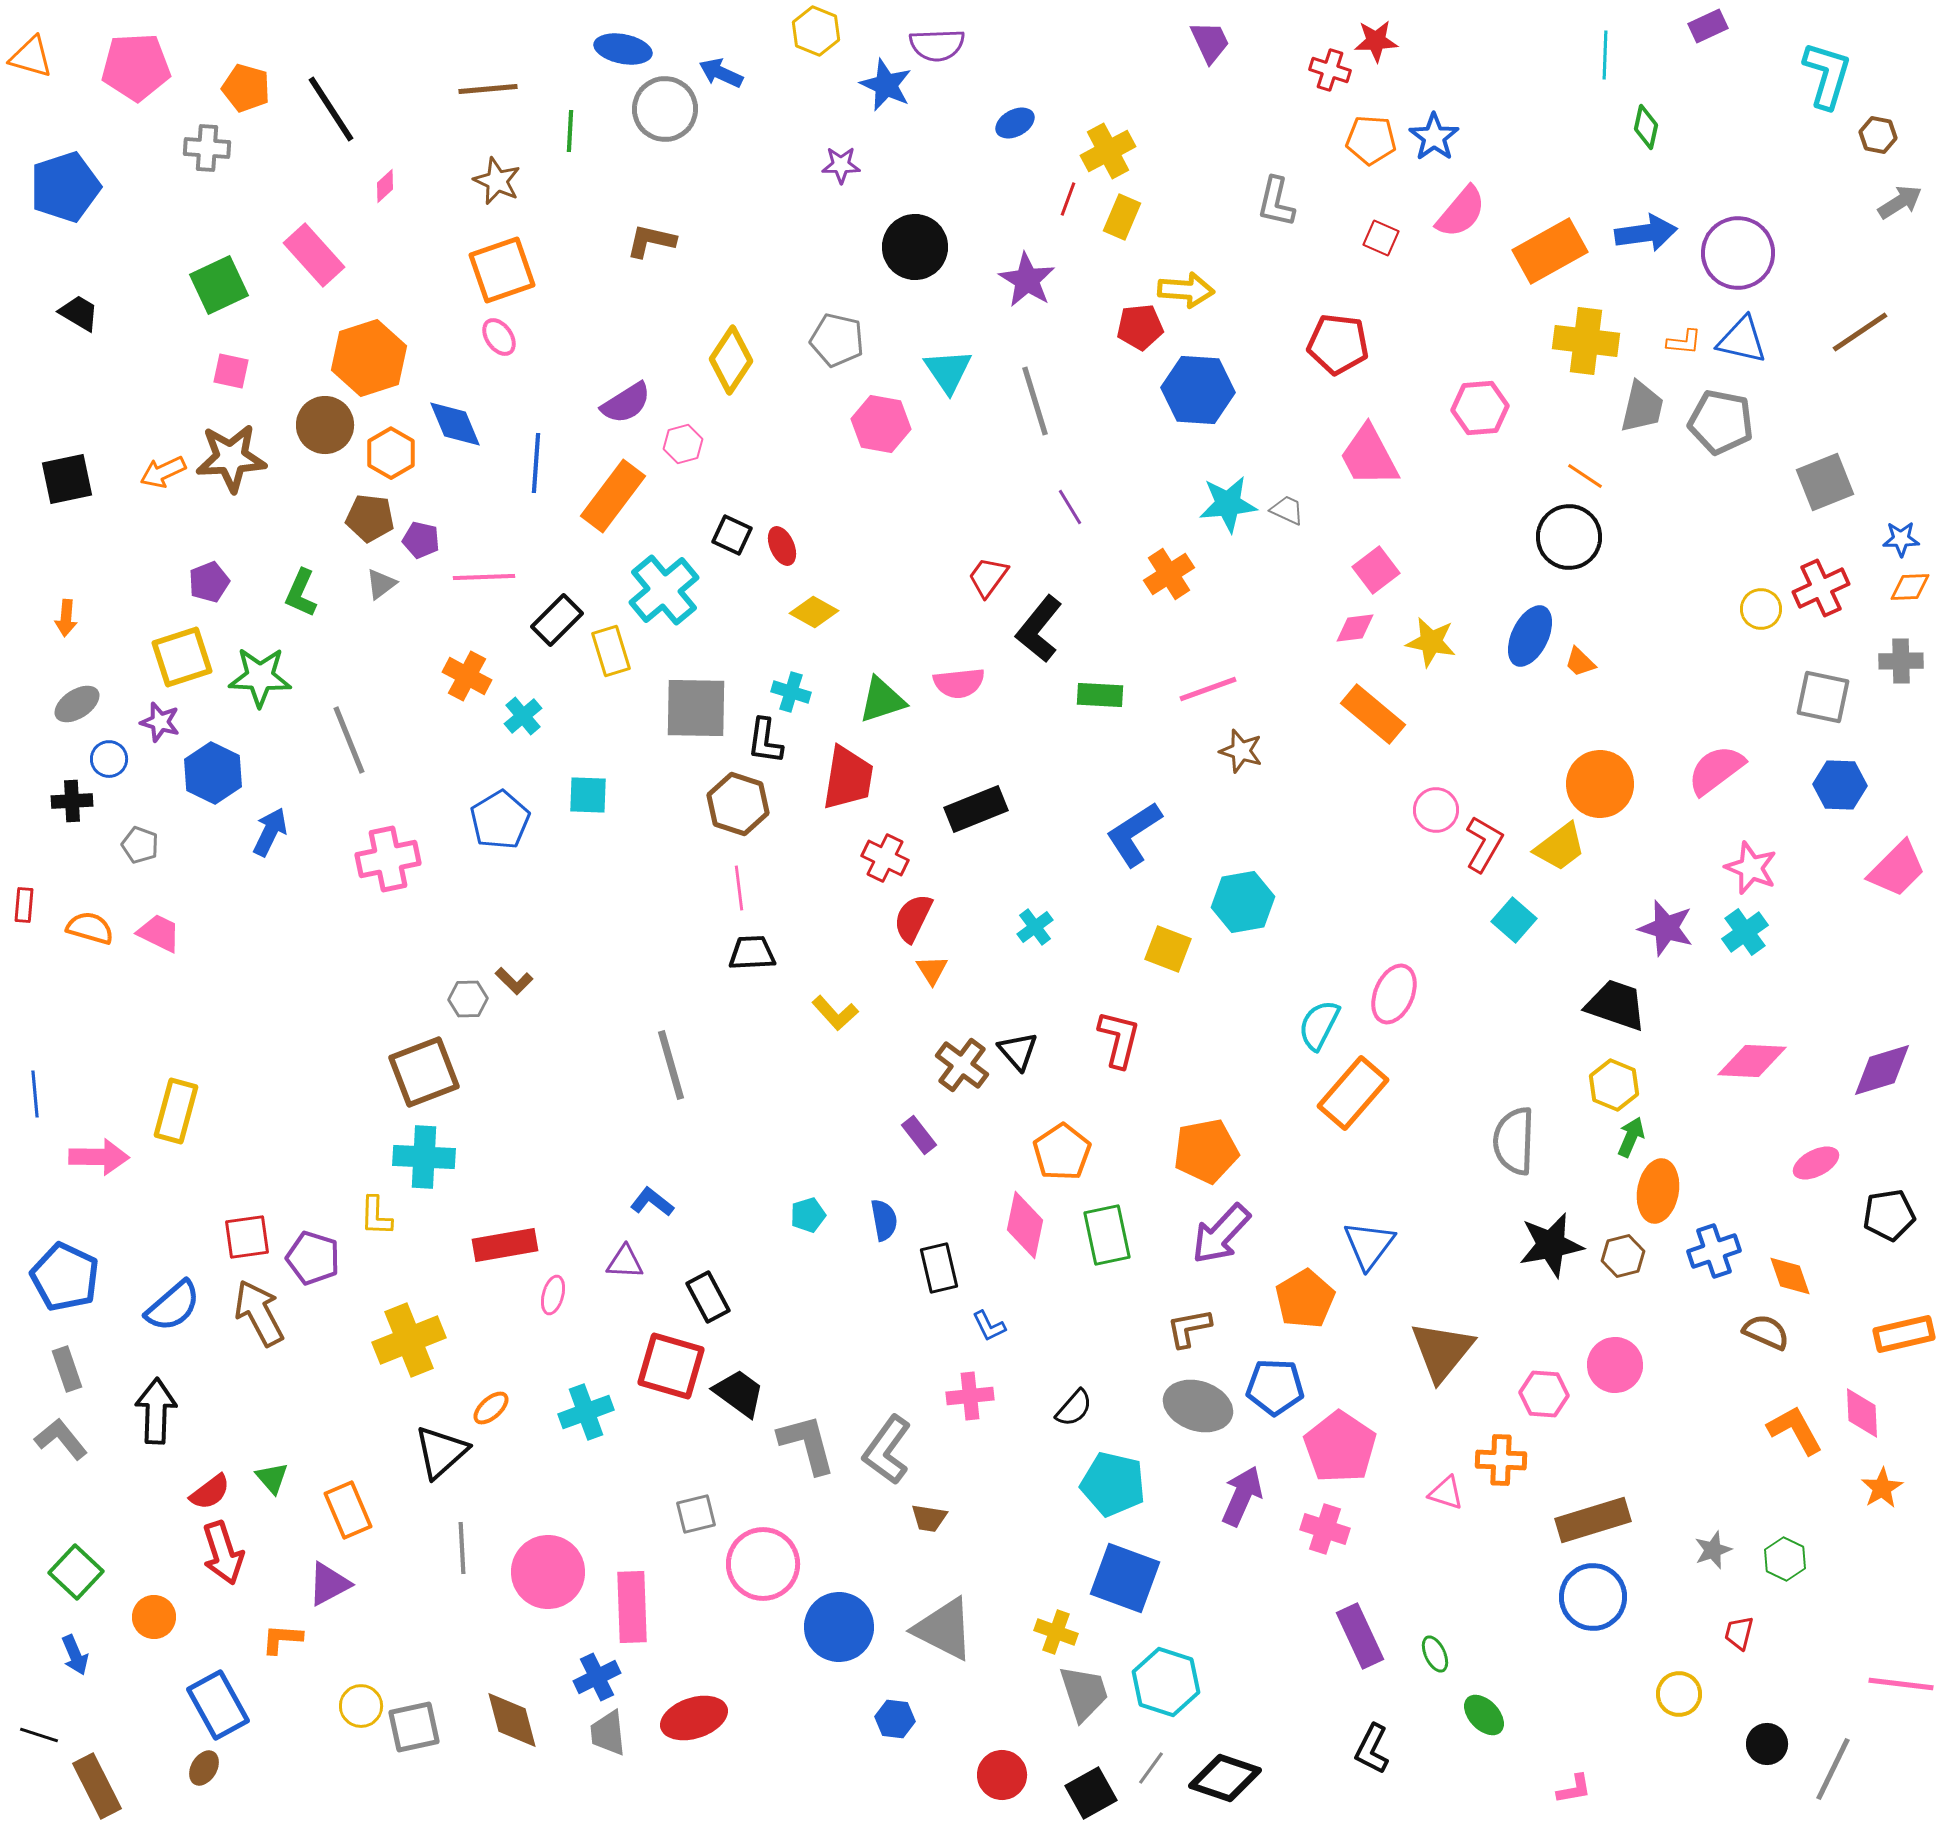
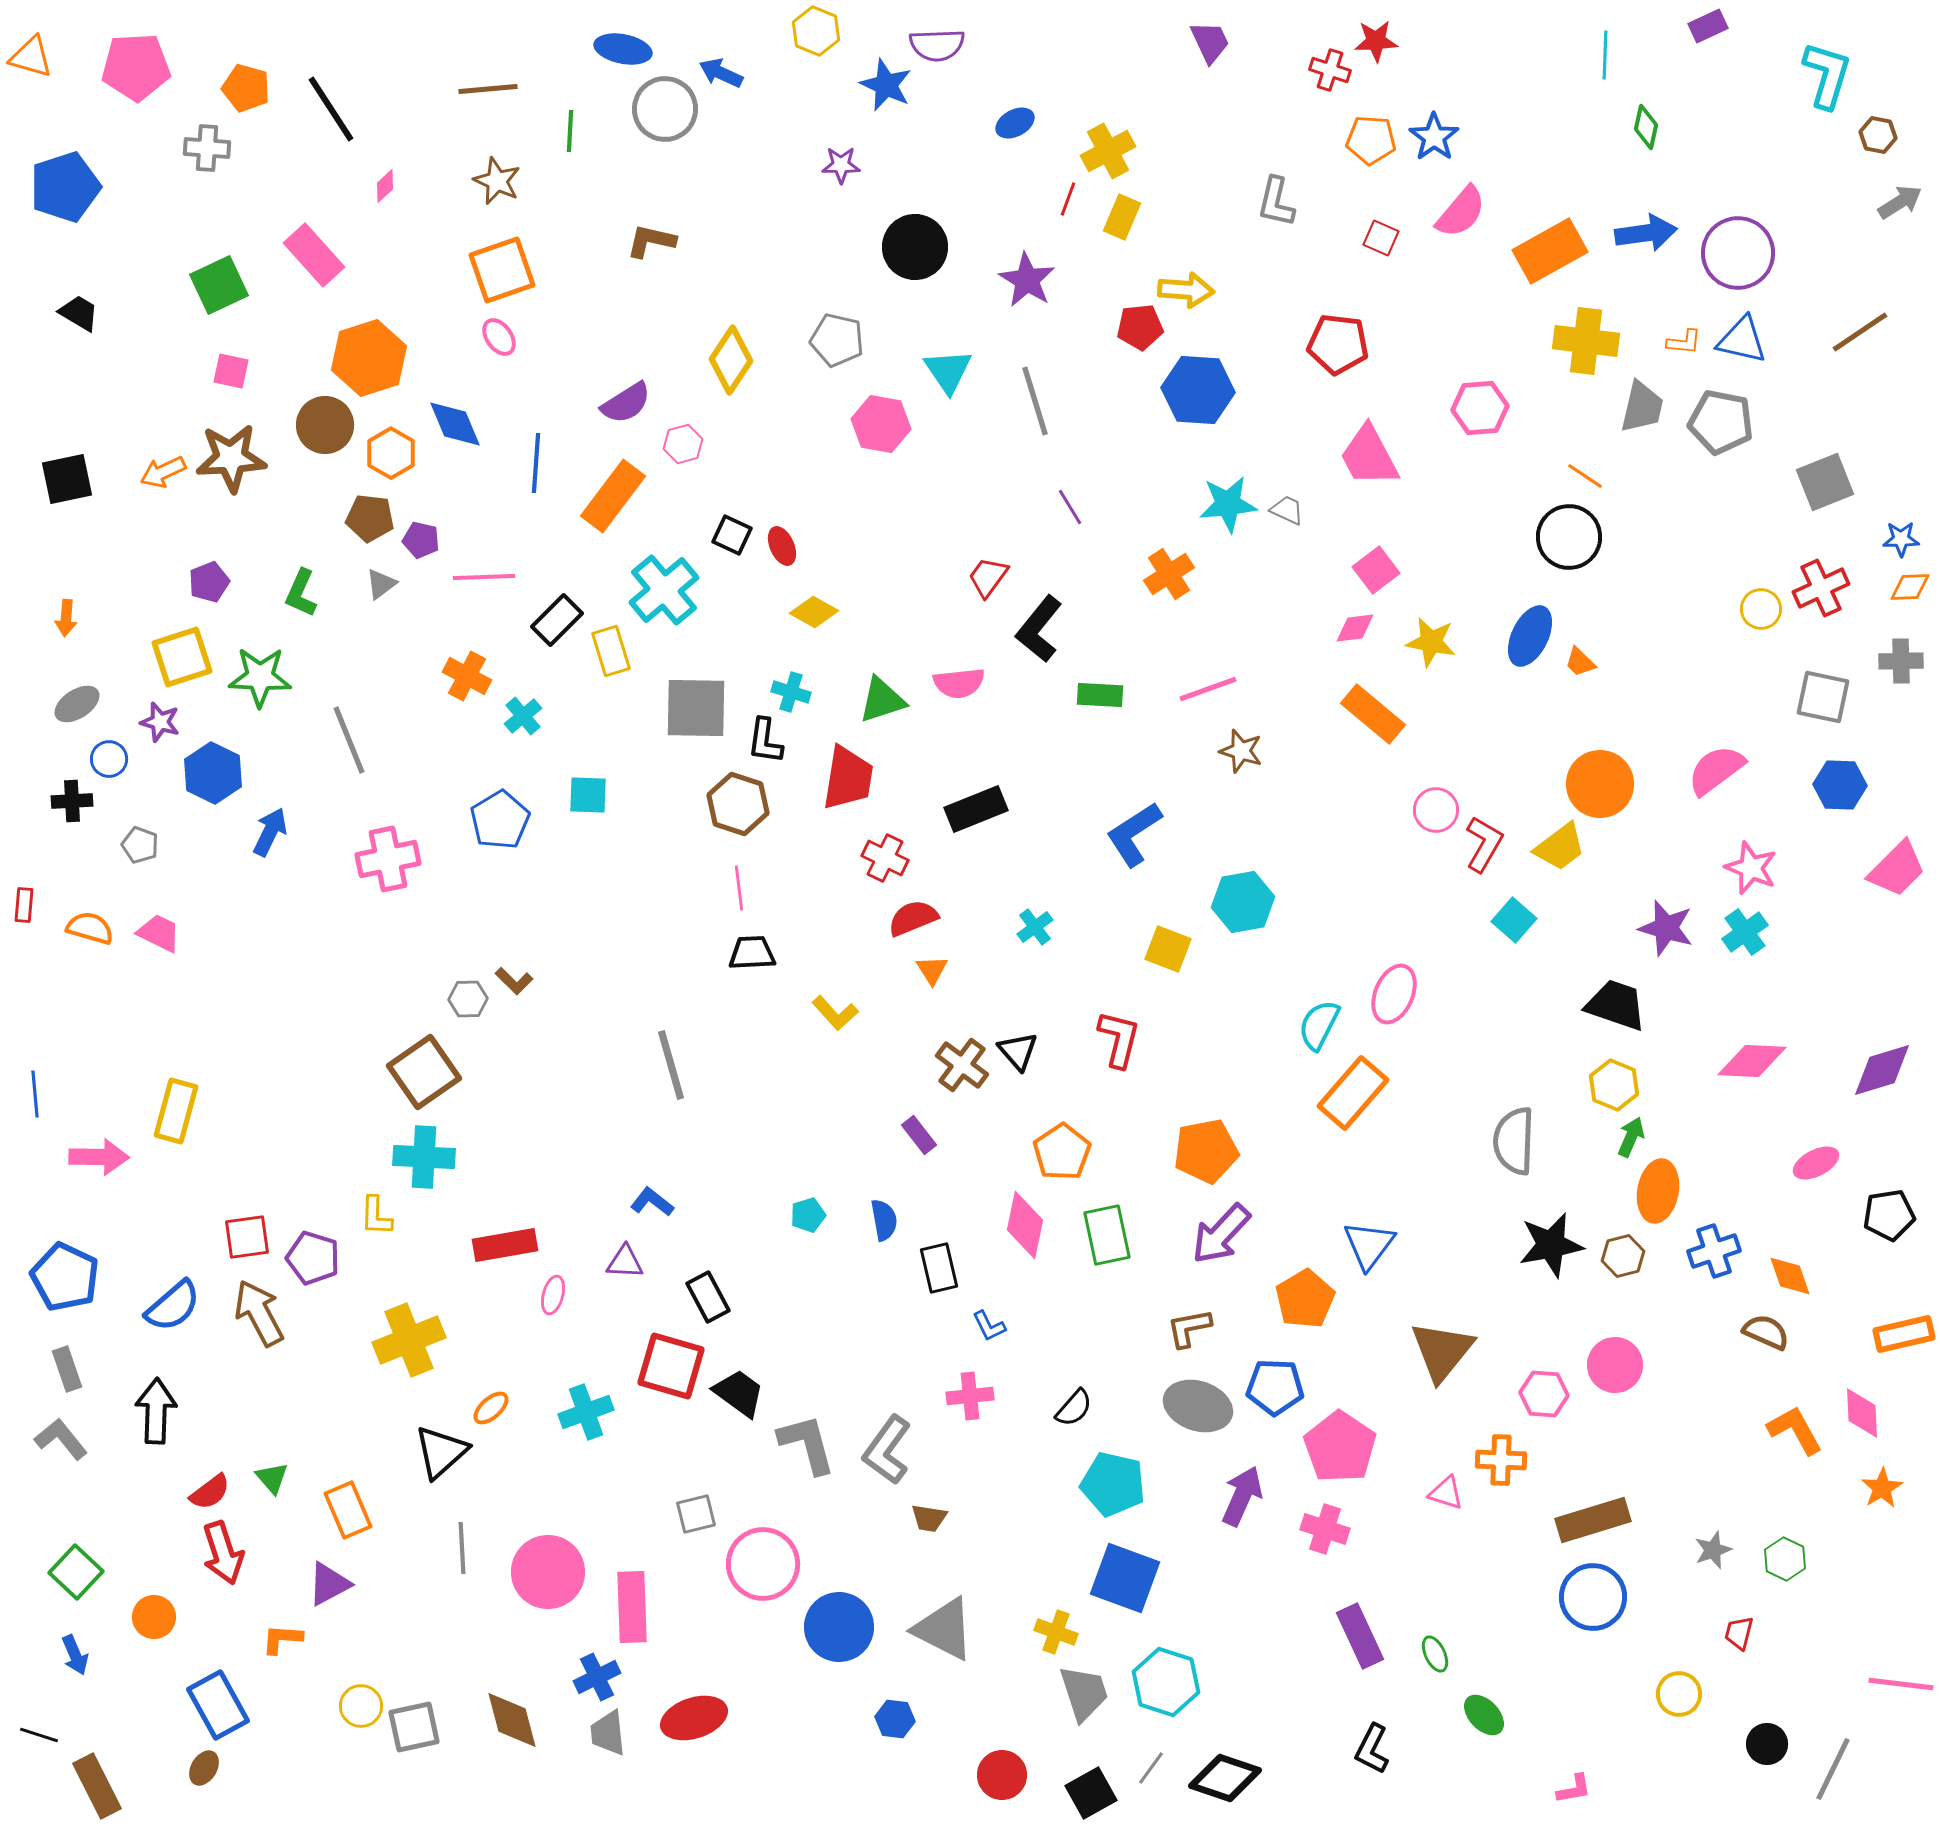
red semicircle at (913, 918): rotated 42 degrees clockwise
brown square at (424, 1072): rotated 14 degrees counterclockwise
